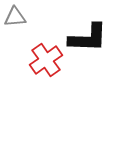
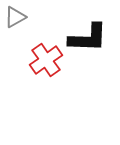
gray triangle: rotated 25 degrees counterclockwise
